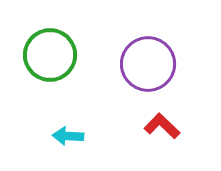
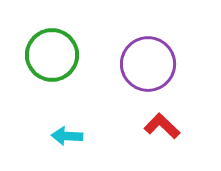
green circle: moved 2 px right
cyan arrow: moved 1 px left
